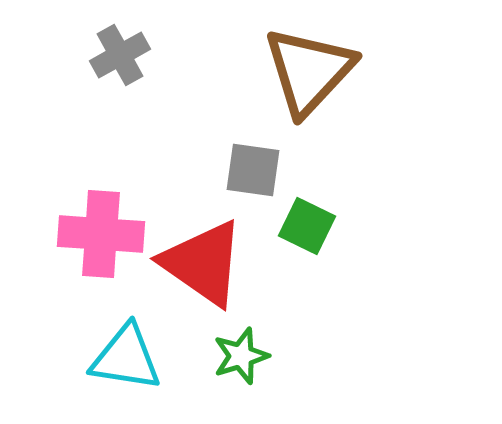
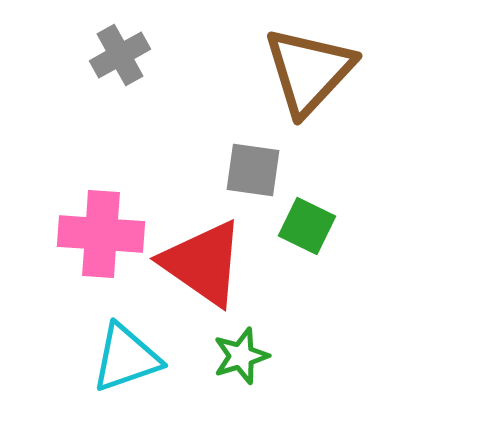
cyan triangle: rotated 28 degrees counterclockwise
